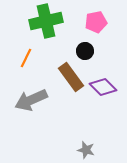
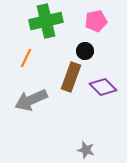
pink pentagon: moved 1 px up
brown rectangle: rotated 56 degrees clockwise
